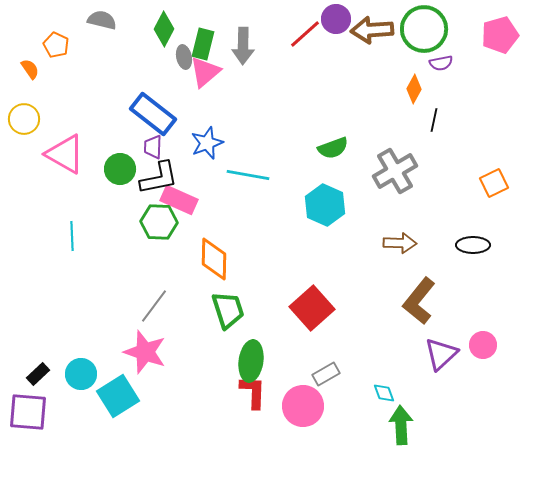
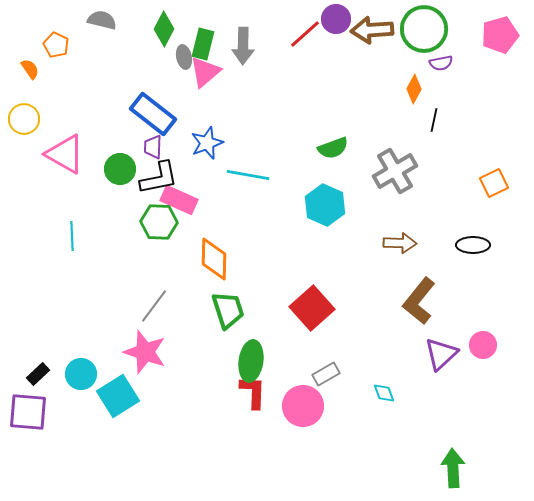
green arrow at (401, 425): moved 52 px right, 43 px down
